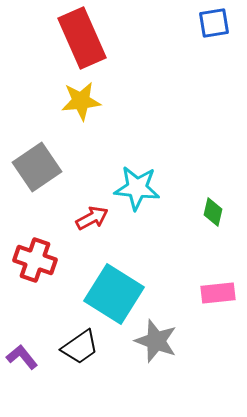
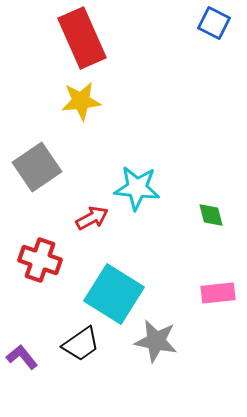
blue square: rotated 36 degrees clockwise
green diamond: moved 2 px left, 3 px down; rotated 28 degrees counterclockwise
red cross: moved 5 px right
gray star: rotated 9 degrees counterclockwise
black trapezoid: moved 1 px right, 3 px up
